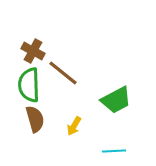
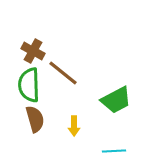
yellow arrow: rotated 30 degrees counterclockwise
